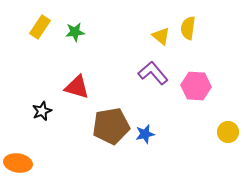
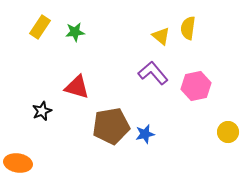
pink hexagon: rotated 16 degrees counterclockwise
